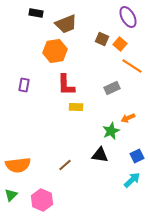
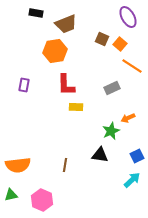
brown line: rotated 40 degrees counterclockwise
green triangle: rotated 32 degrees clockwise
